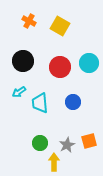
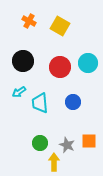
cyan circle: moved 1 px left
orange square: rotated 14 degrees clockwise
gray star: rotated 21 degrees counterclockwise
